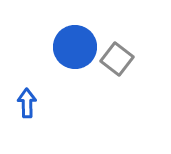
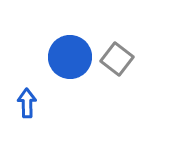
blue circle: moved 5 px left, 10 px down
